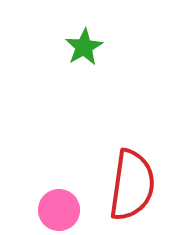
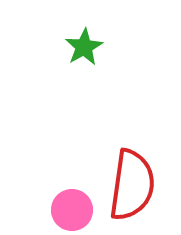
pink circle: moved 13 px right
